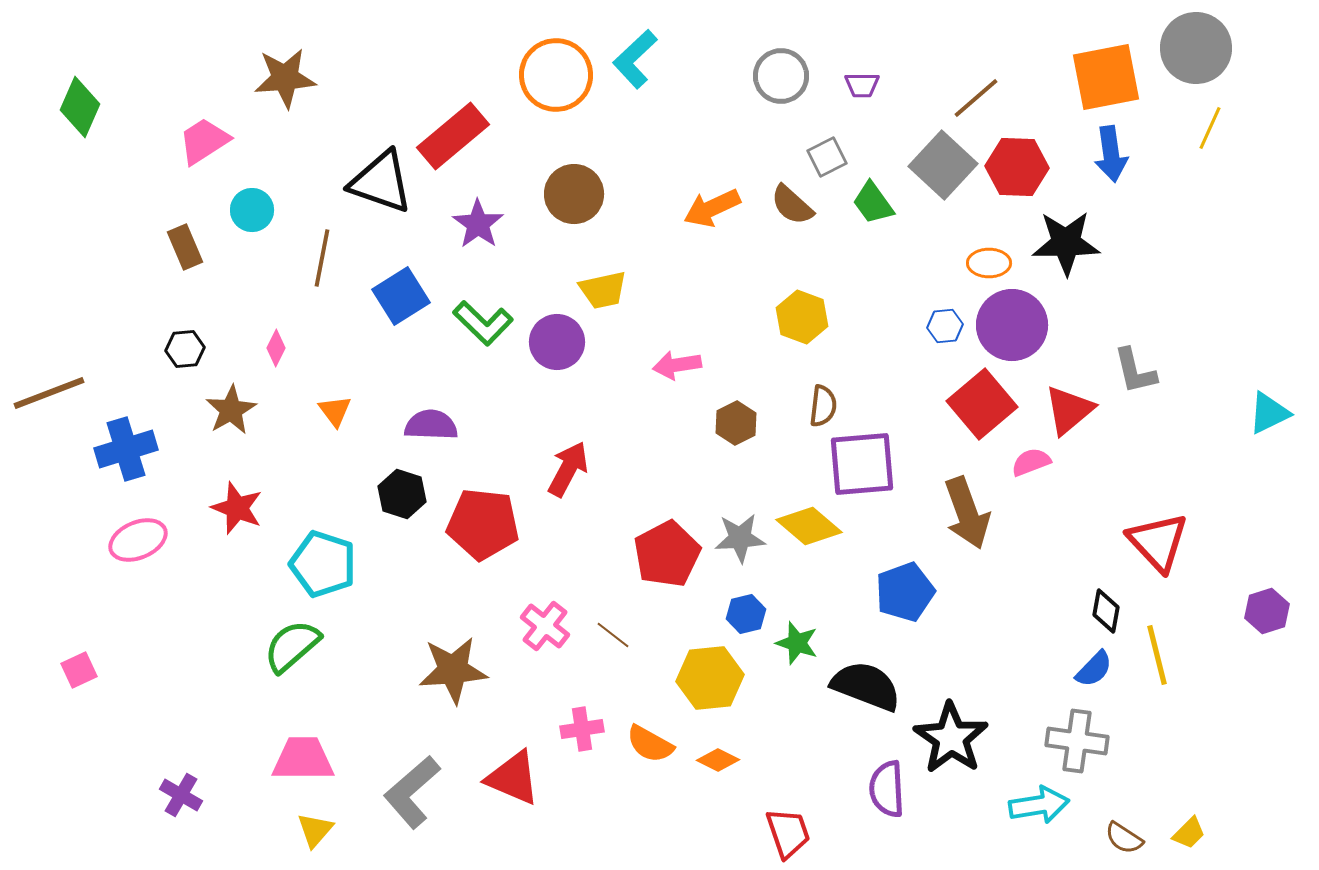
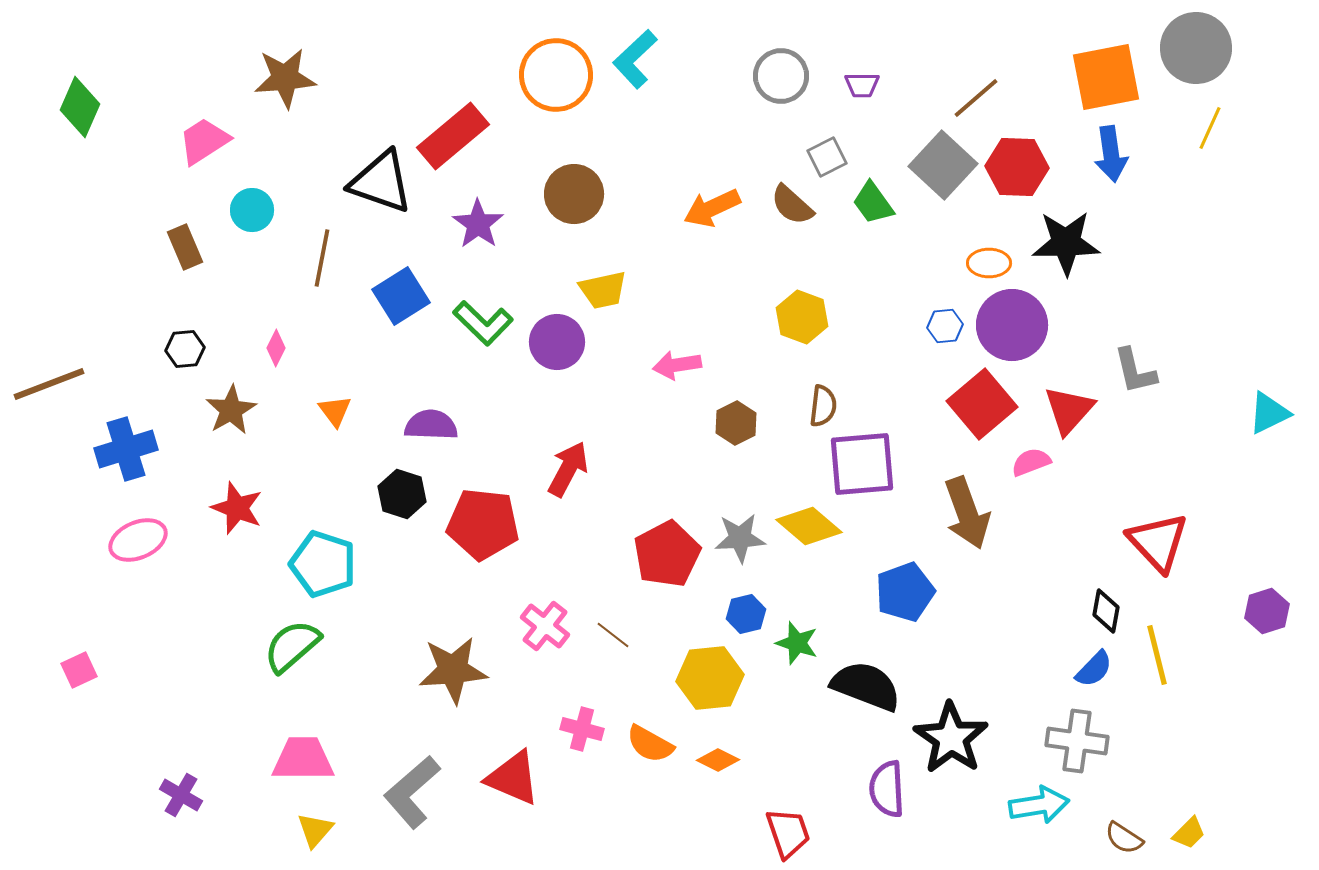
brown line at (49, 393): moved 9 px up
red triangle at (1069, 410): rotated 8 degrees counterclockwise
pink cross at (582, 729): rotated 24 degrees clockwise
